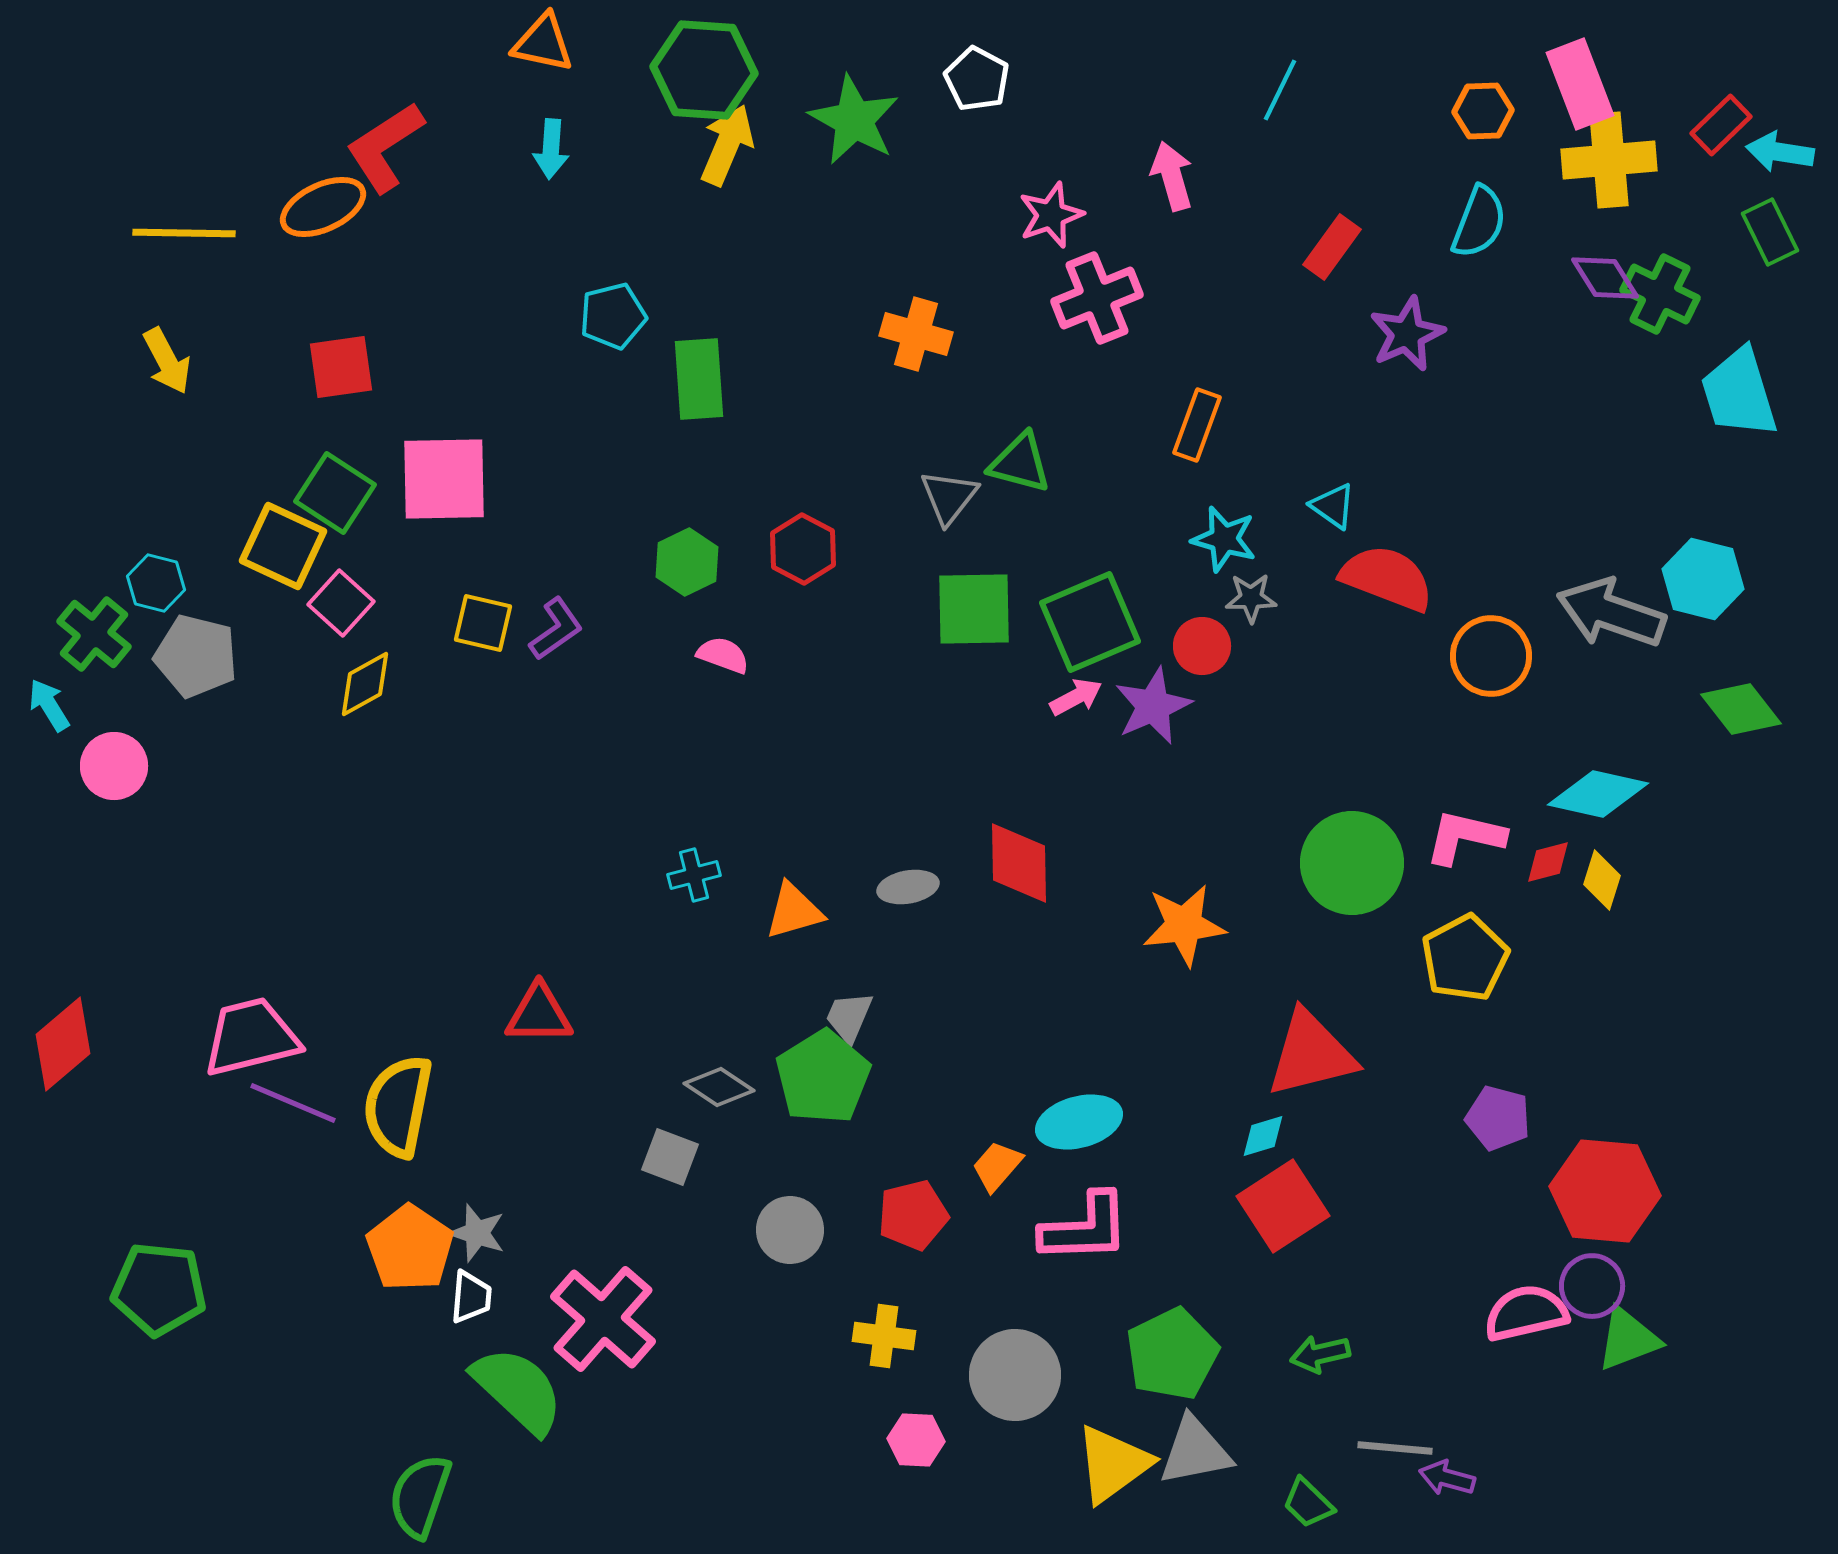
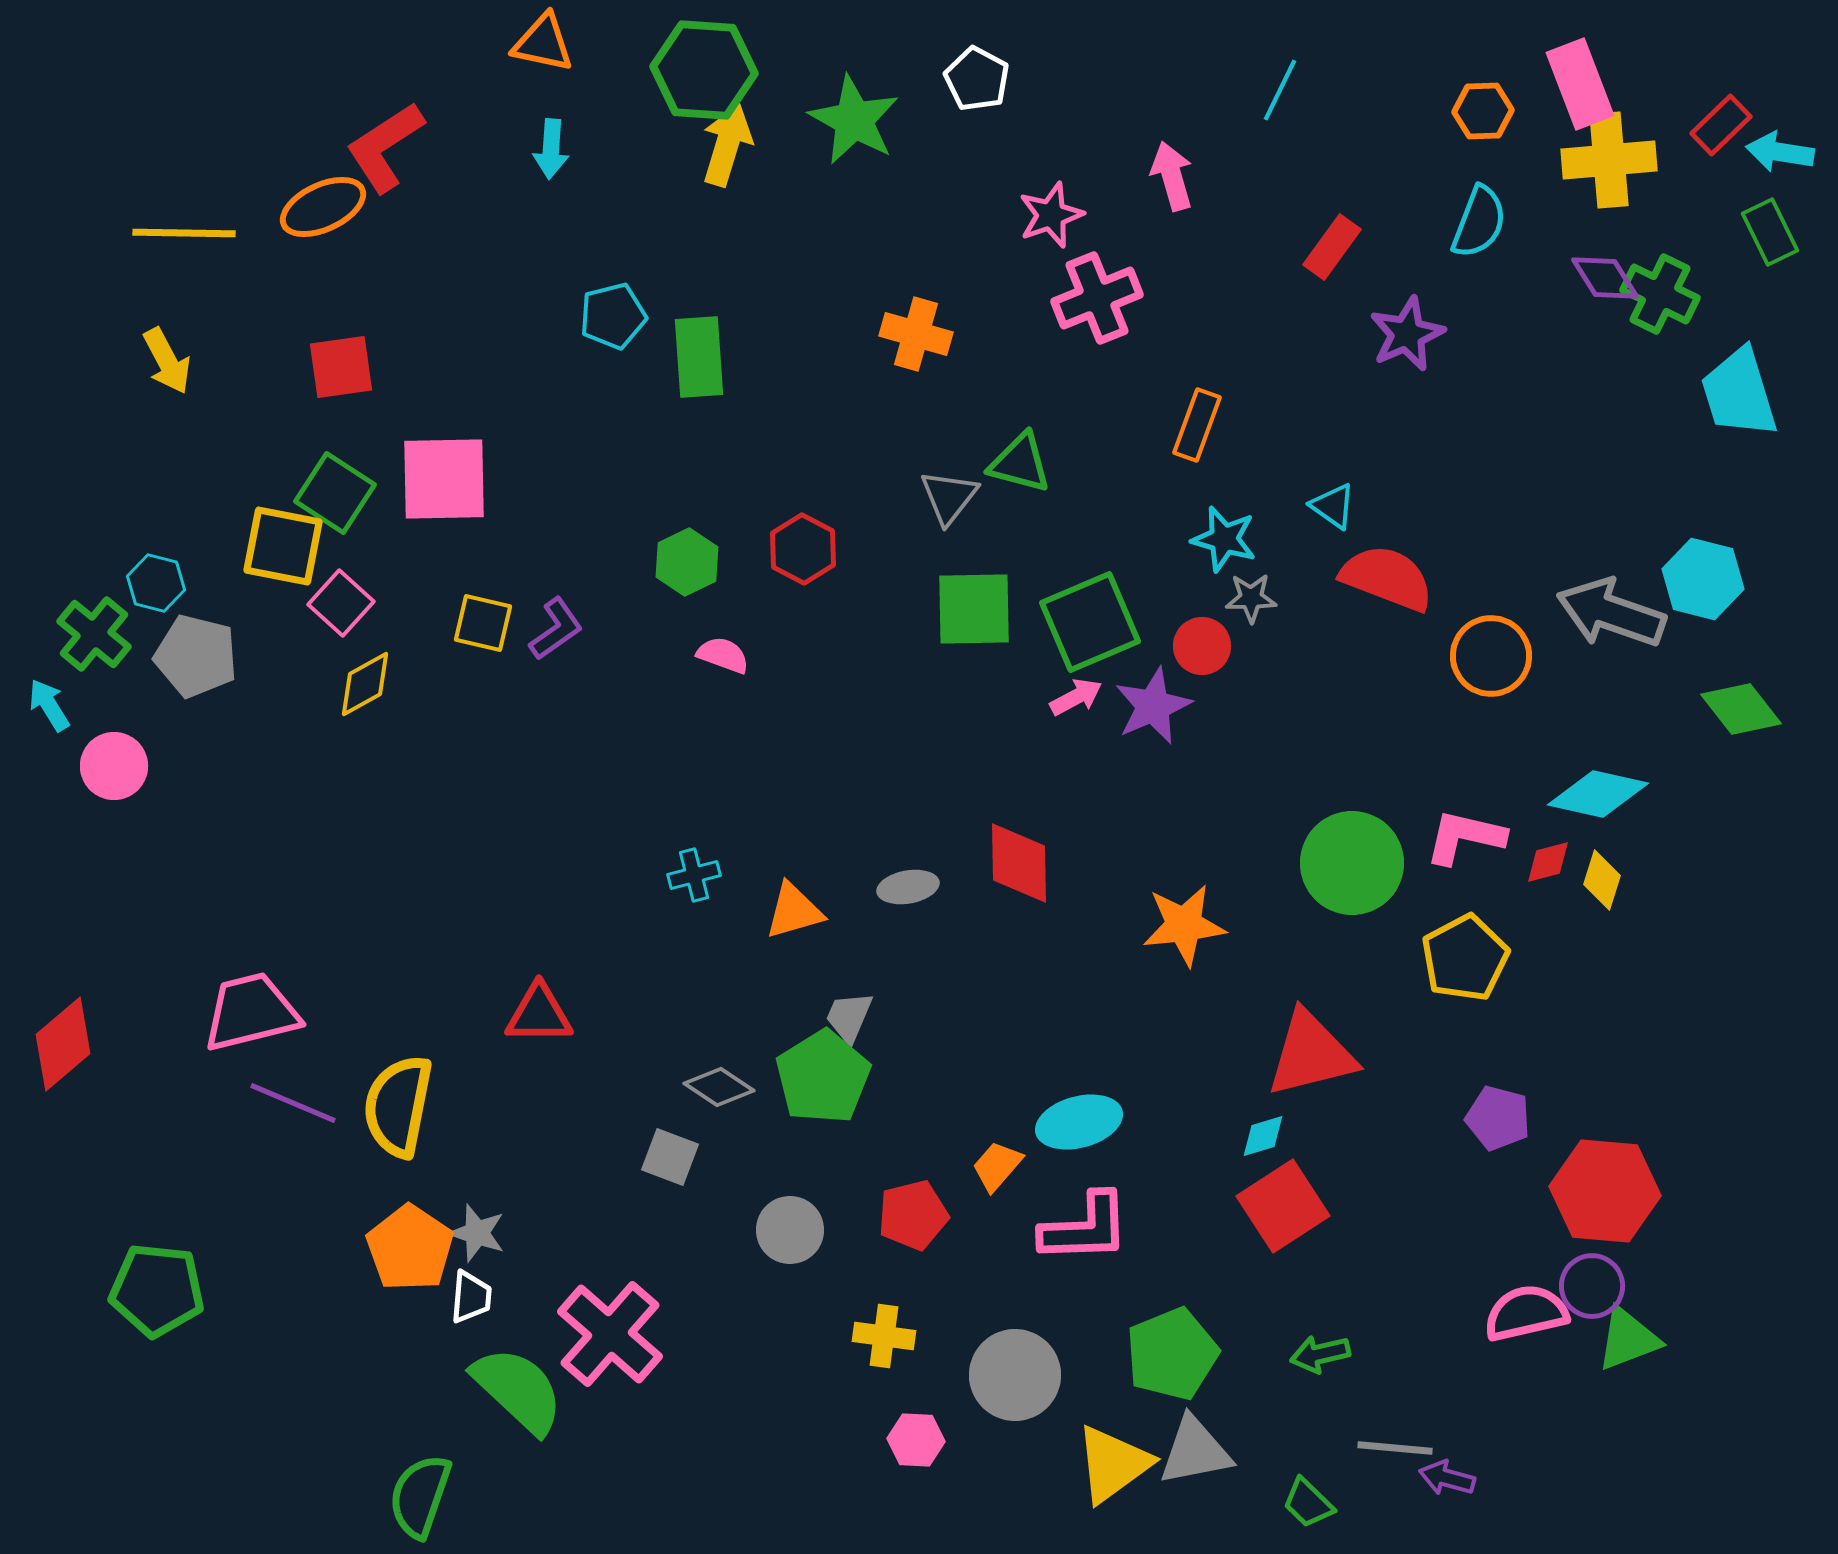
yellow arrow at (727, 145): rotated 6 degrees counterclockwise
green rectangle at (699, 379): moved 22 px up
yellow square at (283, 546): rotated 14 degrees counterclockwise
pink trapezoid at (251, 1037): moved 25 px up
green pentagon at (159, 1289): moved 2 px left, 1 px down
pink cross at (603, 1319): moved 7 px right, 15 px down
green pentagon at (1172, 1354): rotated 4 degrees clockwise
